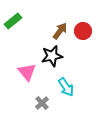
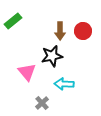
brown arrow: rotated 144 degrees clockwise
cyan arrow: moved 2 px left, 3 px up; rotated 126 degrees clockwise
